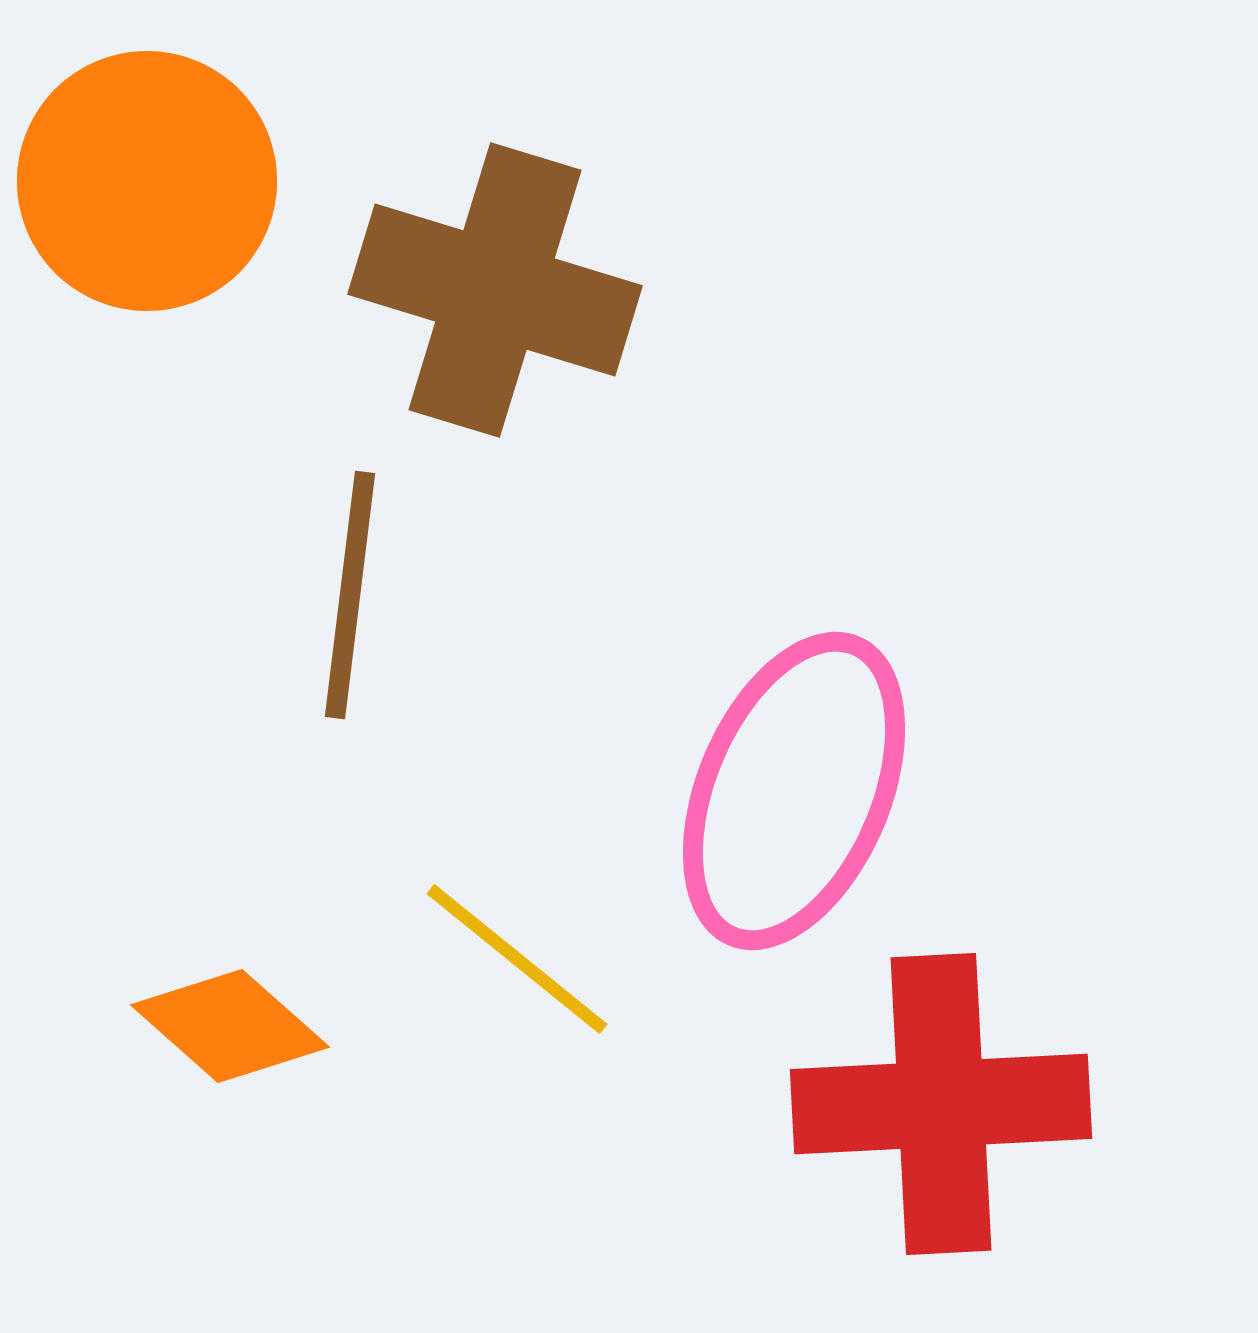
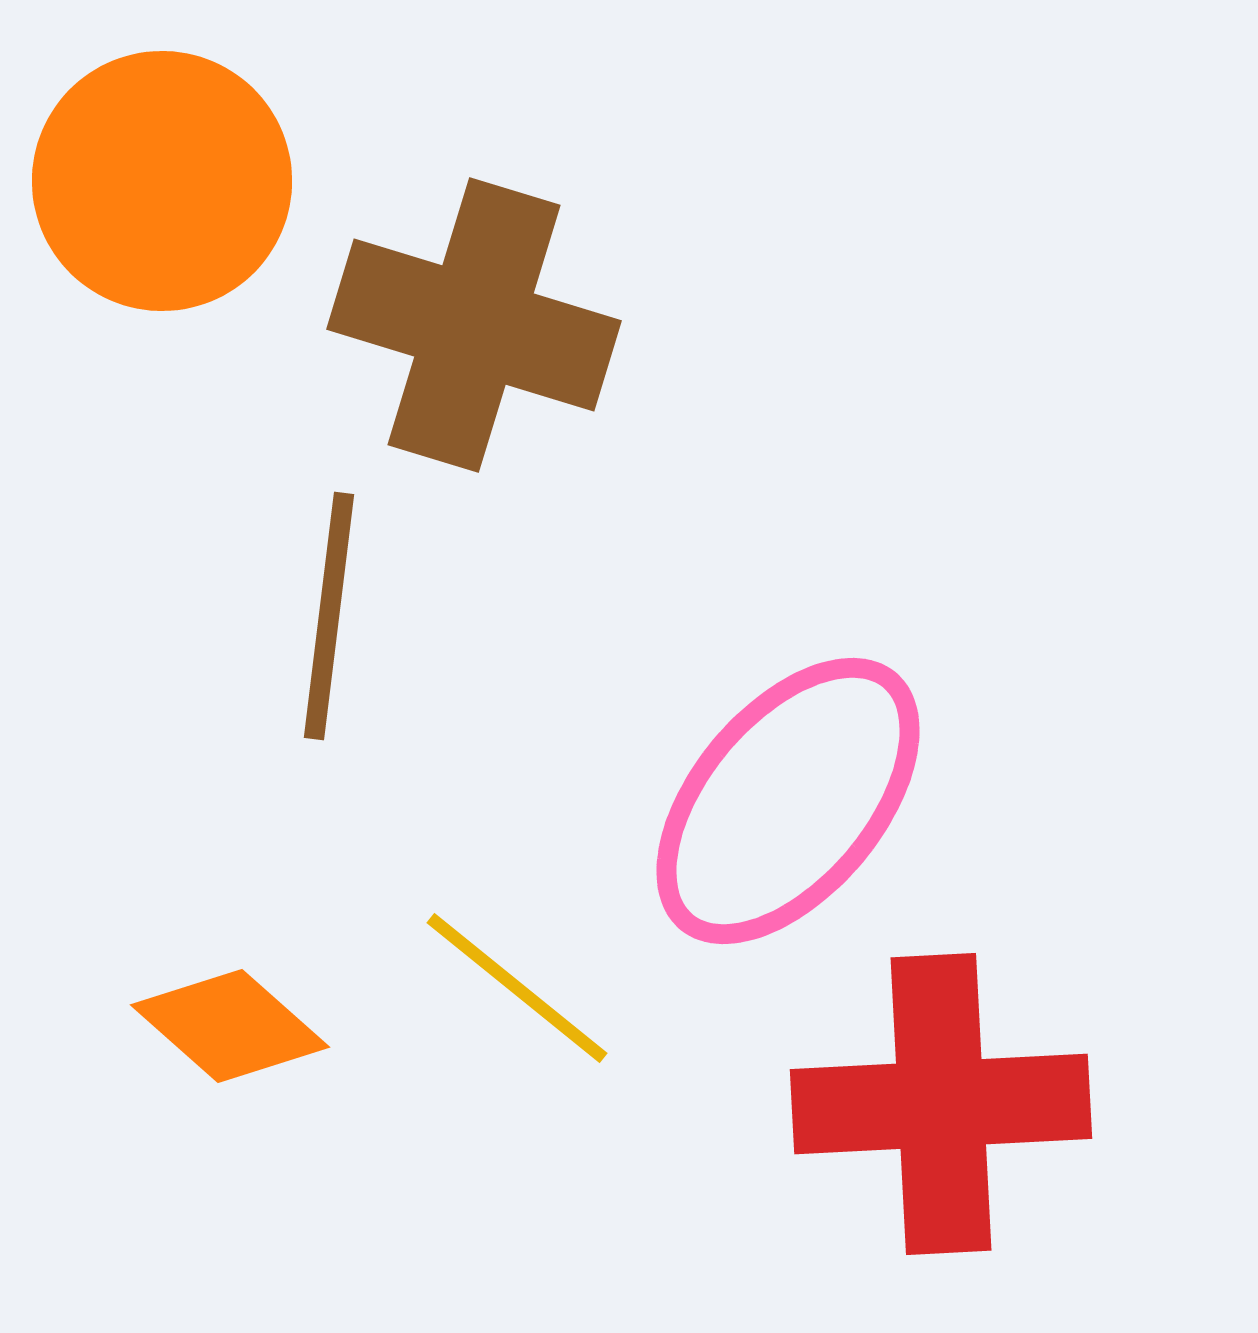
orange circle: moved 15 px right
brown cross: moved 21 px left, 35 px down
brown line: moved 21 px left, 21 px down
pink ellipse: moved 6 px left, 10 px down; rotated 17 degrees clockwise
yellow line: moved 29 px down
